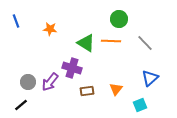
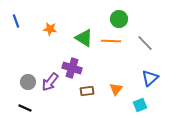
green triangle: moved 2 px left, 5 px up
black line: moved 4 px right, 3 px down; rotated 64 degrees clockwise
